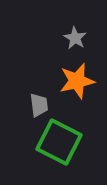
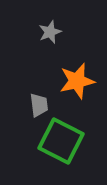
gray star: moved 25 px left, 6 px up; rotated 20 degrees clockwise
green square: moved 2 px right, 1 px up
